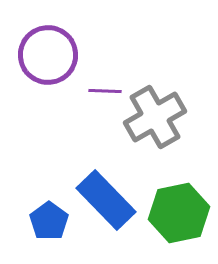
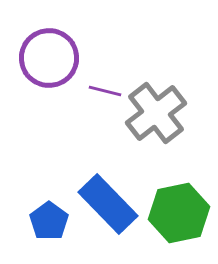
purple circle: moved 1 px right, 3 px down
purple line: rotated 12 degrees clockwise
gray cross: moved 1 px right, 4 px up; rotated 8 degrees counterclockwise
blue rectangle: moved 2 px right, 4 px down
